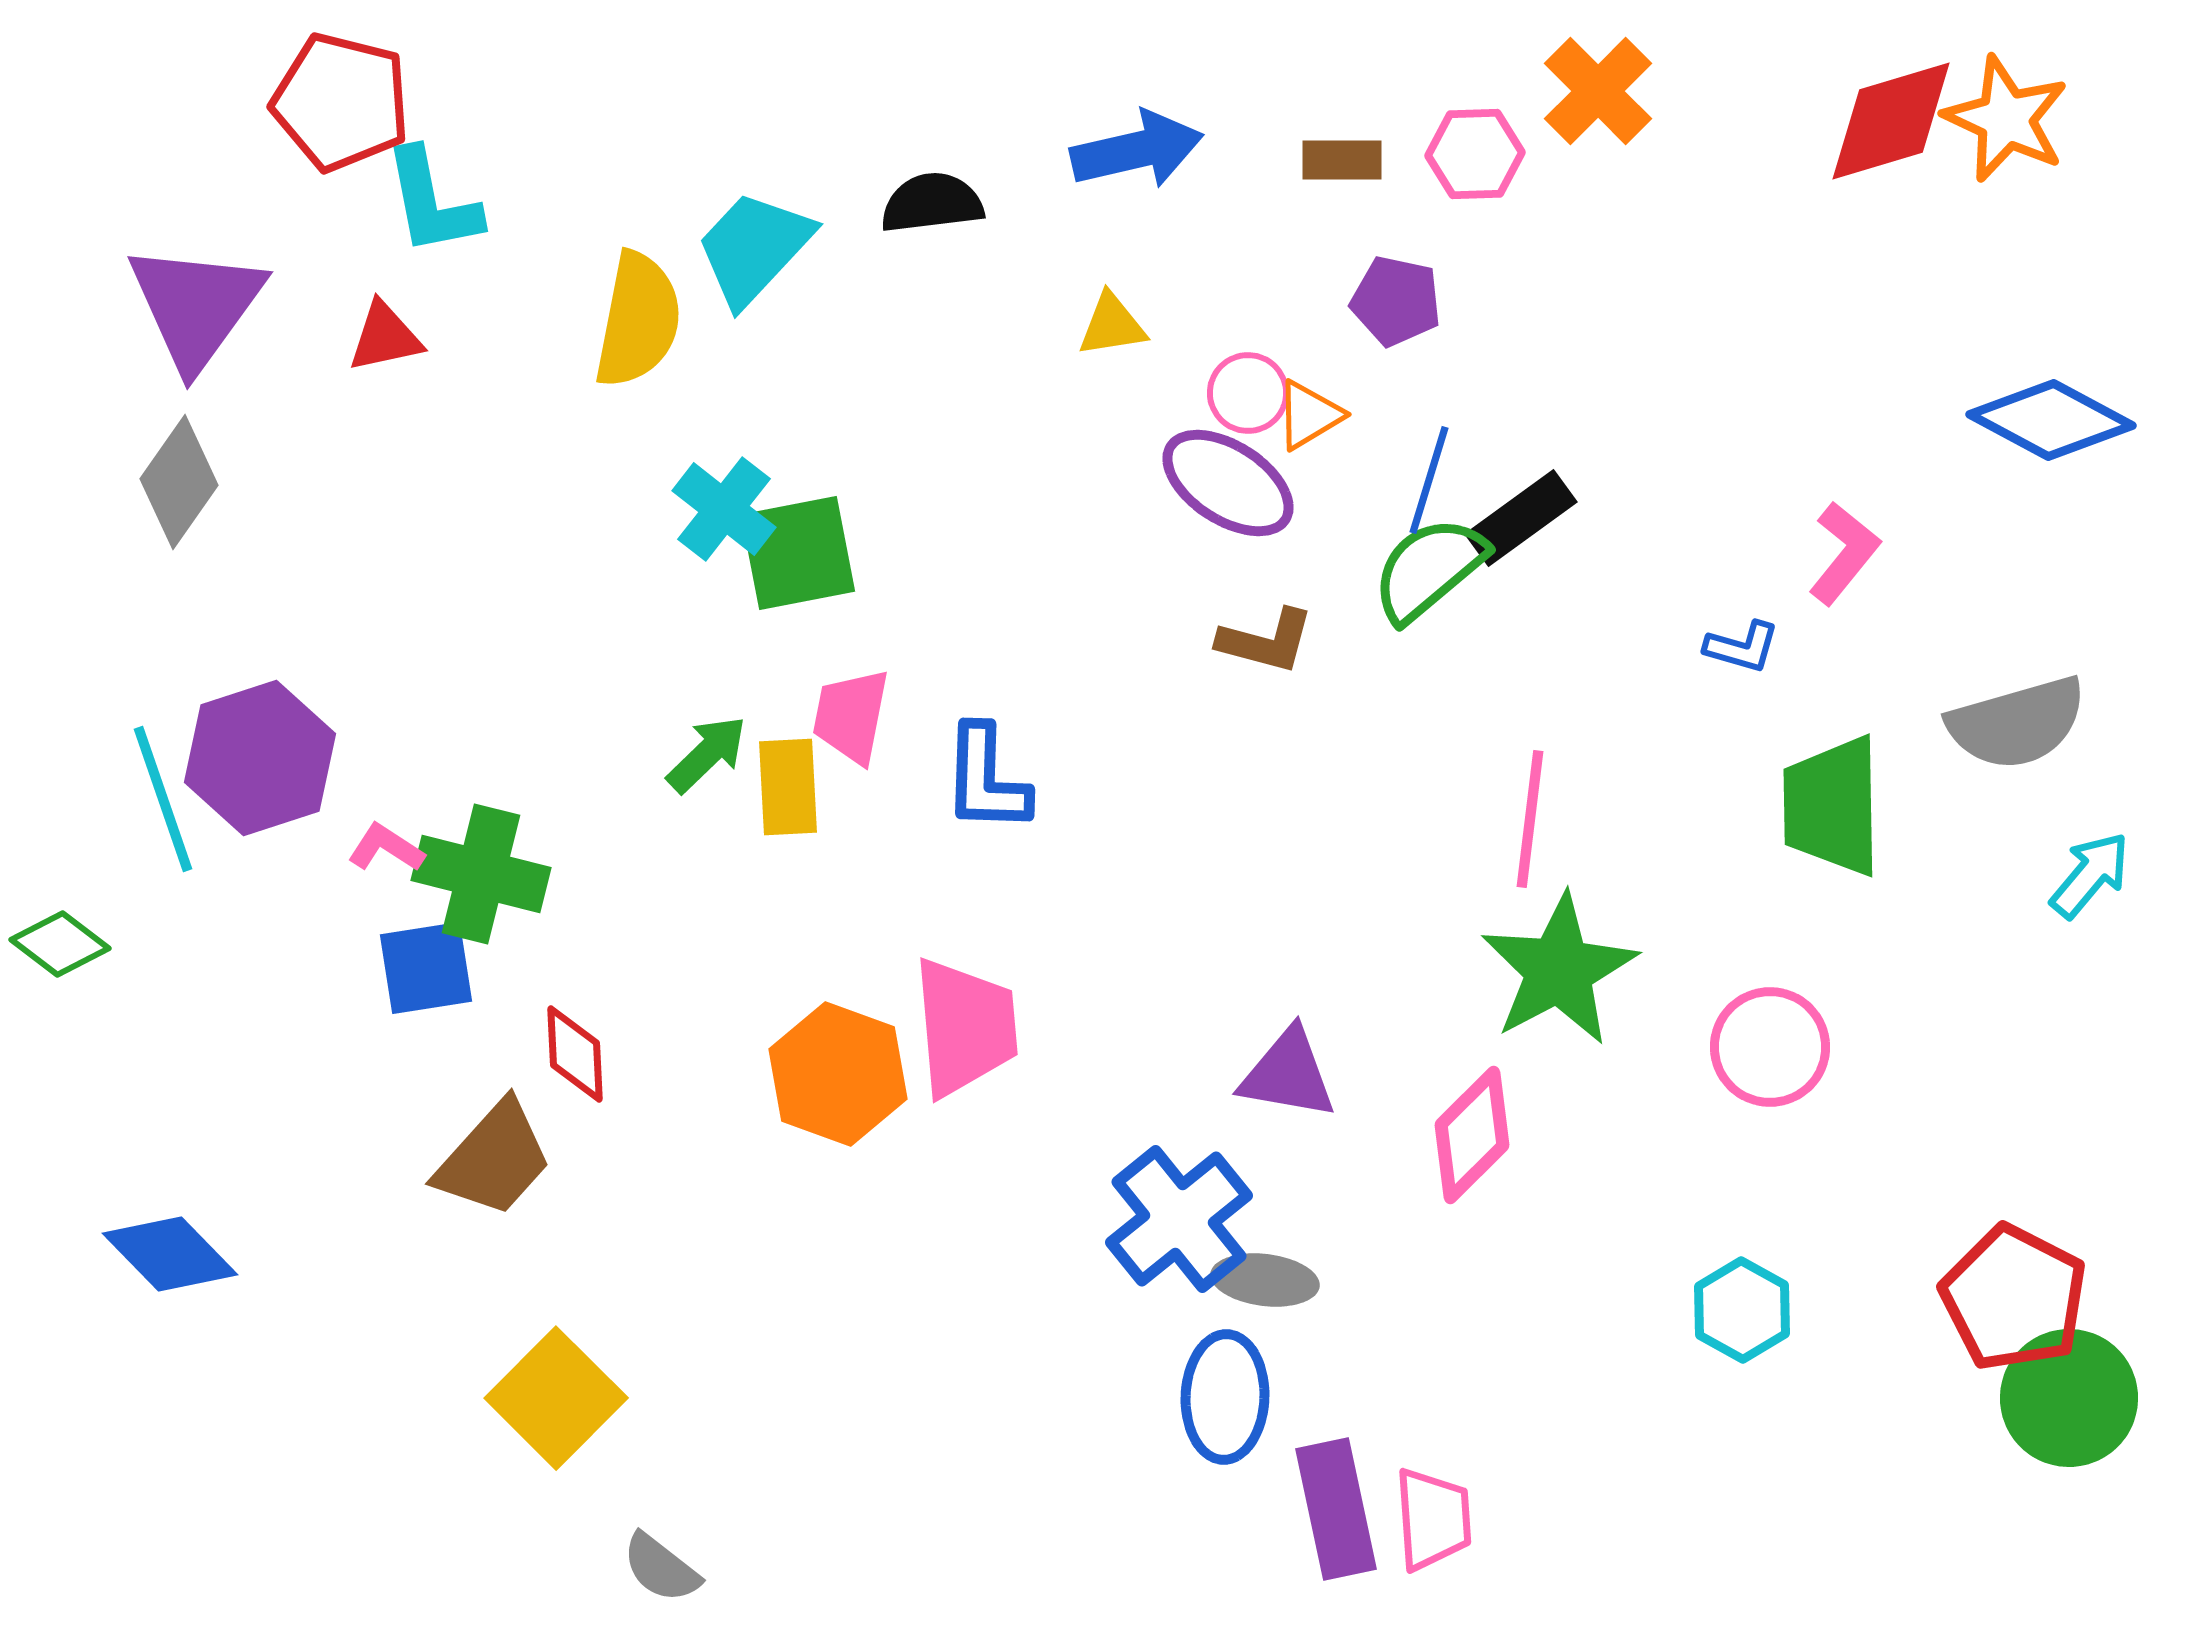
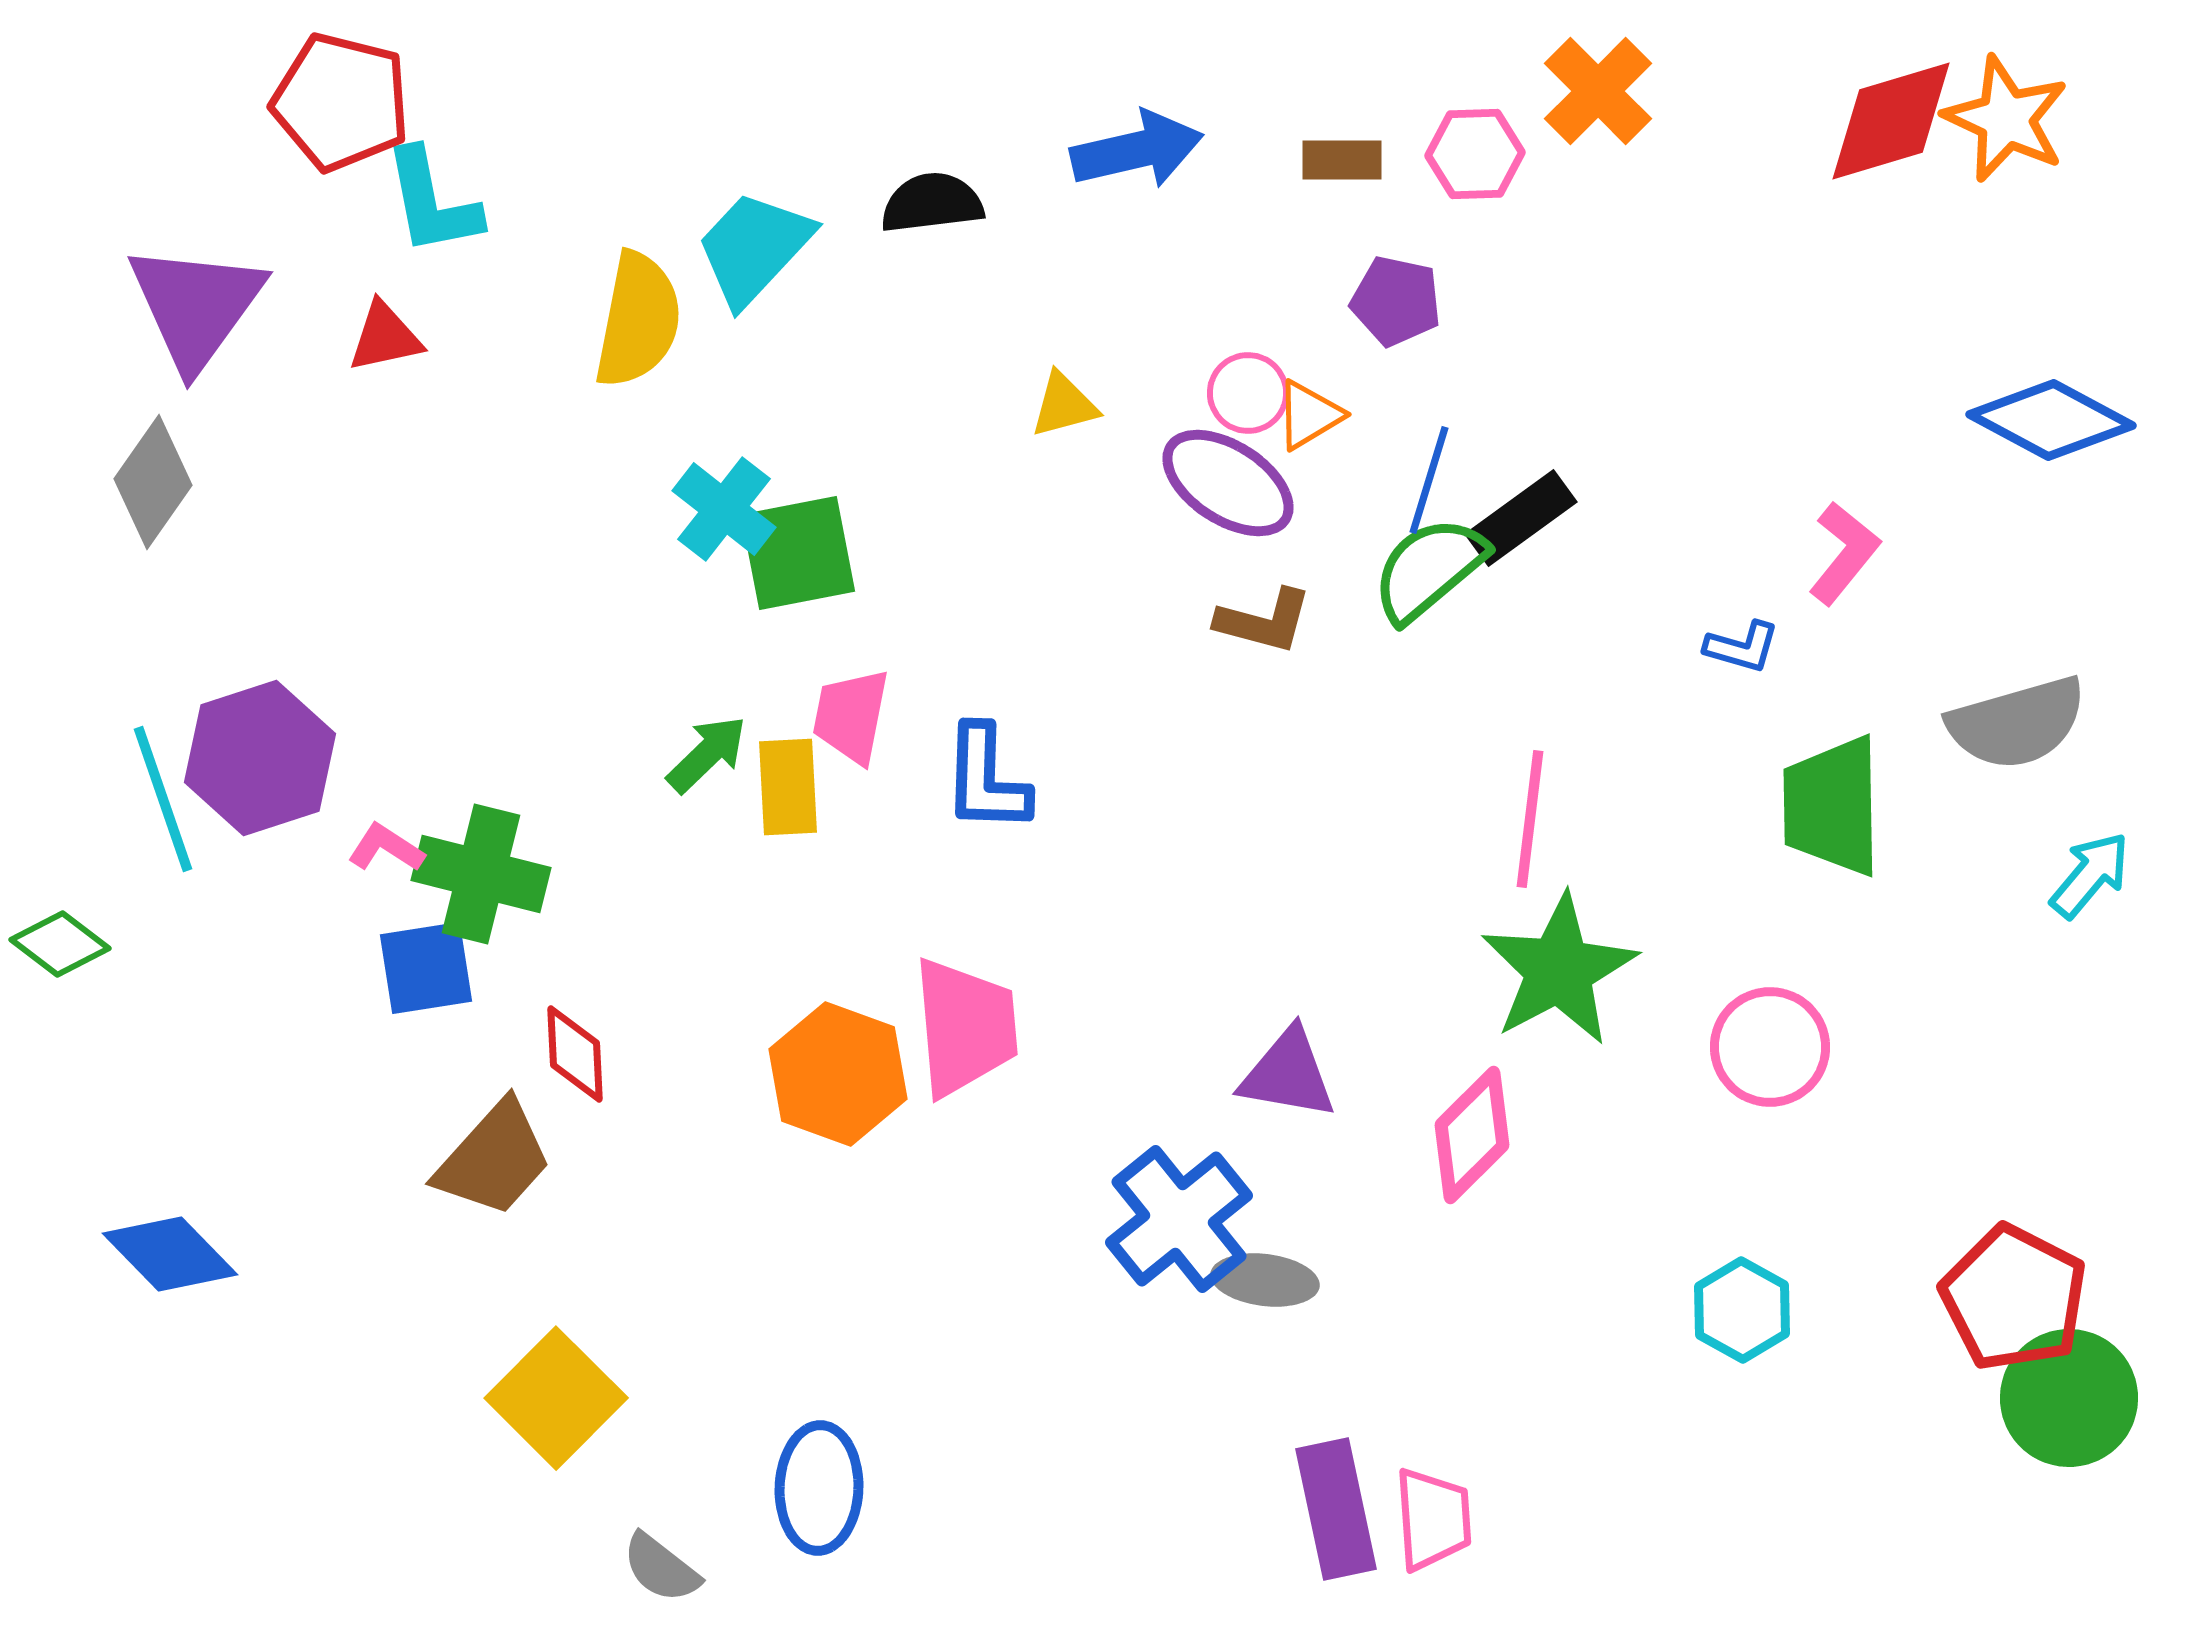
yellow triangle at (1112, 325): moved 48 px left, 80 px down; rotated 6 degrees counterclockwise
gray diamond at (179, 482): moved 26 px left
brown L-shape at (1266, 641): moved 2 px left, 20 px up
blue ellipse at (1225, 1397): moved 406 px left, 91 px down
